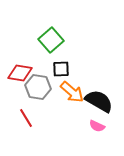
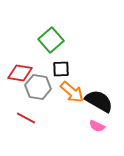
red line: rotated 30 degrees counterclockwise
